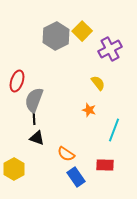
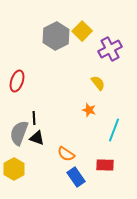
gray semicircle: moved 15 px left, 33 px down
